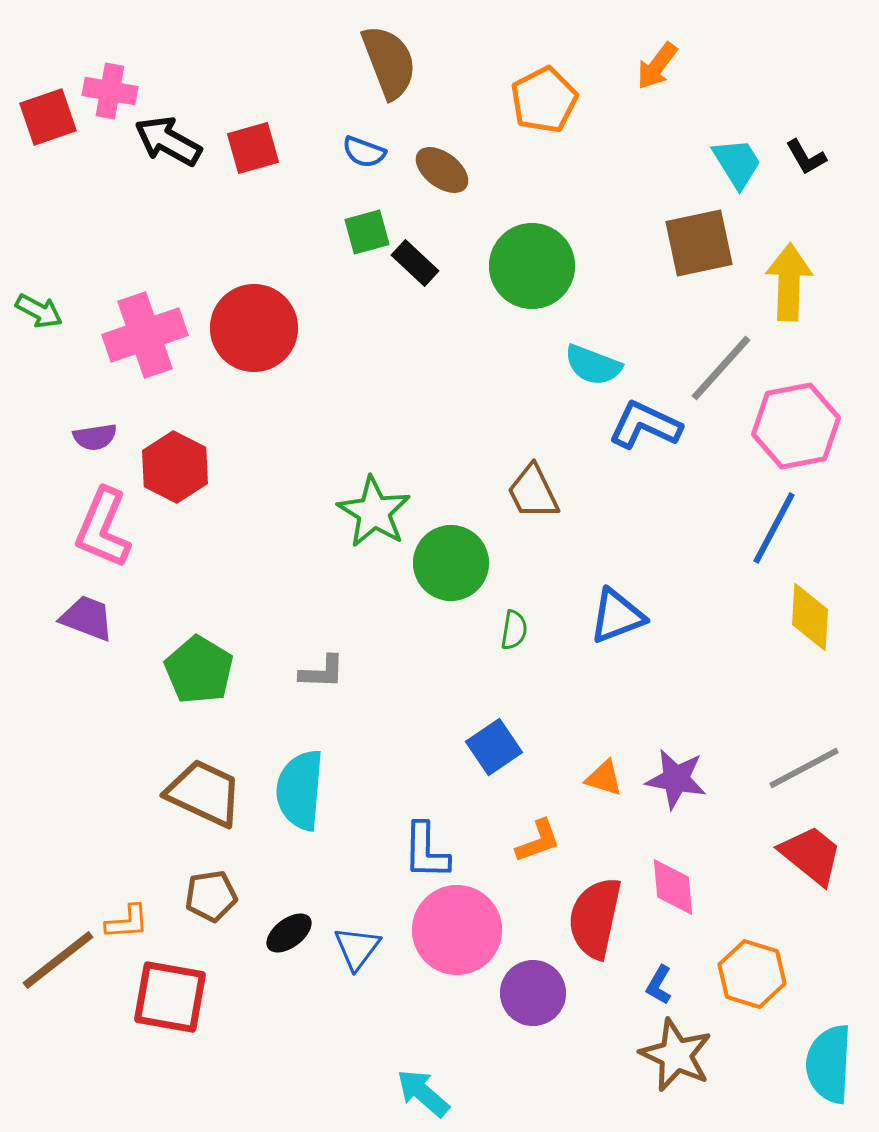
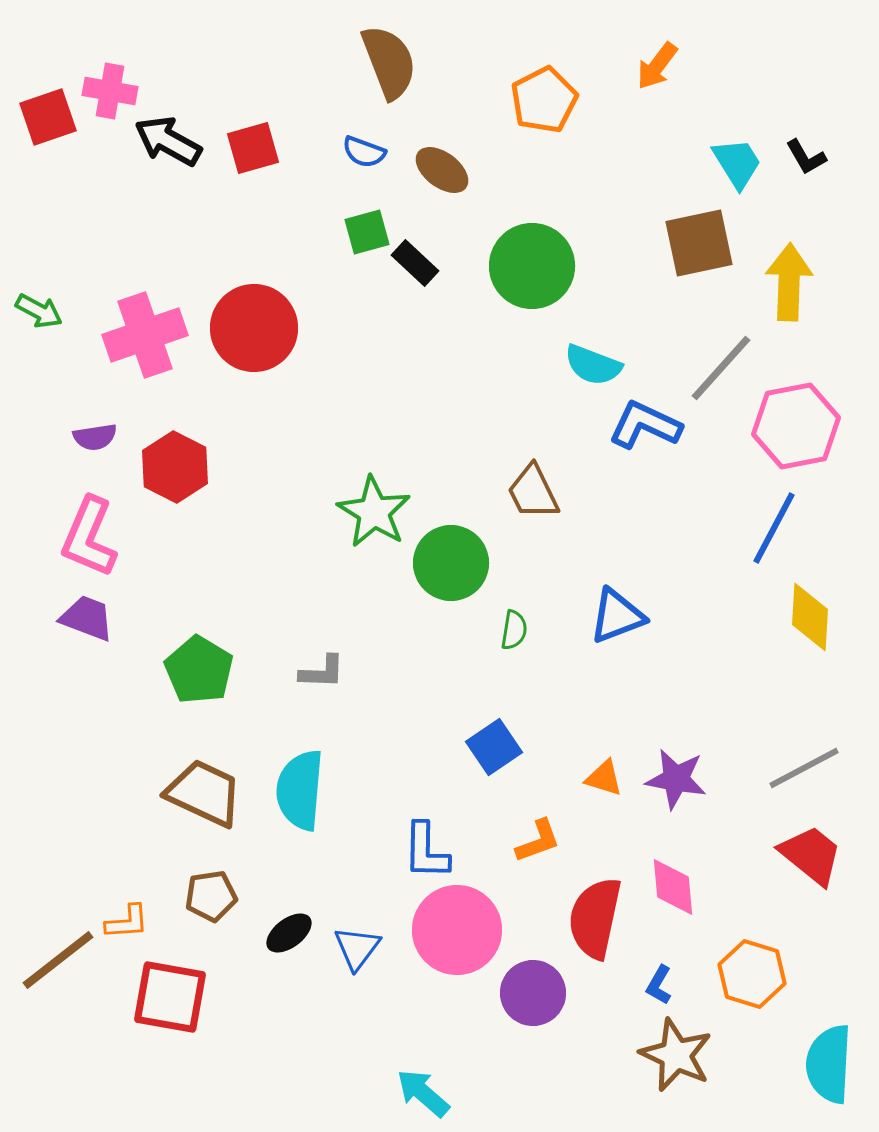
pink L-shape at (103, 528): moved 14 px left, 9 px down
